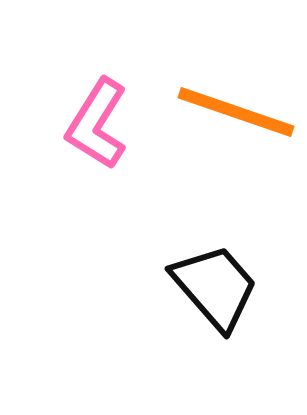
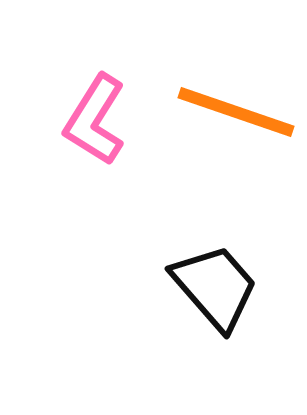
pink L-shape: moved 2 px left, 4 px up
